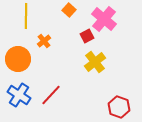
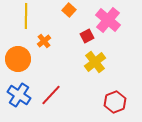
pink cross: moved 4 px right, 1 px down
red hexagon: moved 4 px left, 5 px up; rotated 20 degrees clockwise
